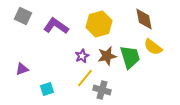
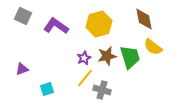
purple star: moved 2 px right, 2 px down
